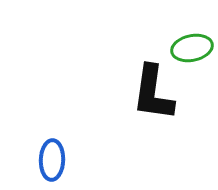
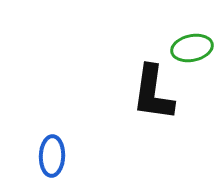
blue ellipse: moved 4 px up
